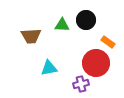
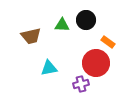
brown trapezoid: rotated 10 degrees counterclockwise
